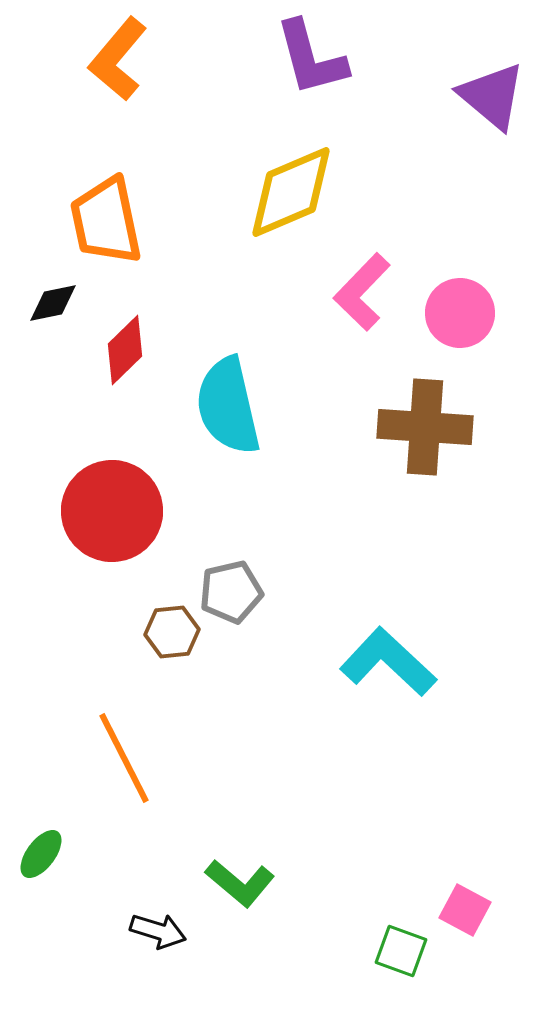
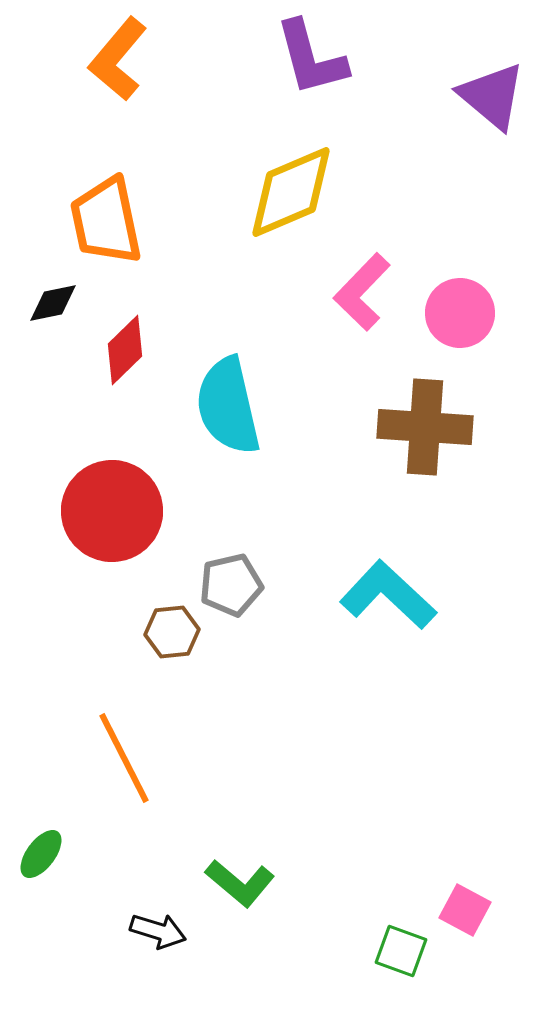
gray pentagon: moved 7 px up
cyan L-shape: moved 67 px up
